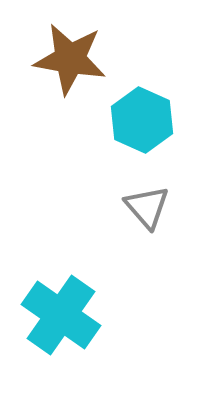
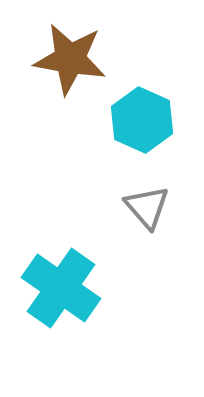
cyan cross: moved 27 px up
